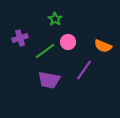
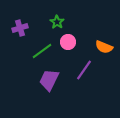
green star: moved 2 px right, 3 px down
purple cross: moved 10 px up
orange semicircle: moved 1 px right, 1 px down
green line: moved 3 px left
purple trapezoid: rotated 105 degrees clockwise
